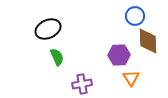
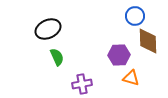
orange triangle: rotated 42 degrees counterclockwise
